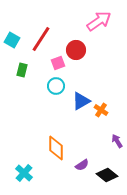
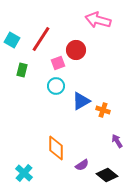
pink arrow: moved 1 px left, 1 px up; rotated 130 degrees counterclockwise
orange cross: moved 2 px right; rotated 16 degrees counterclockwise
